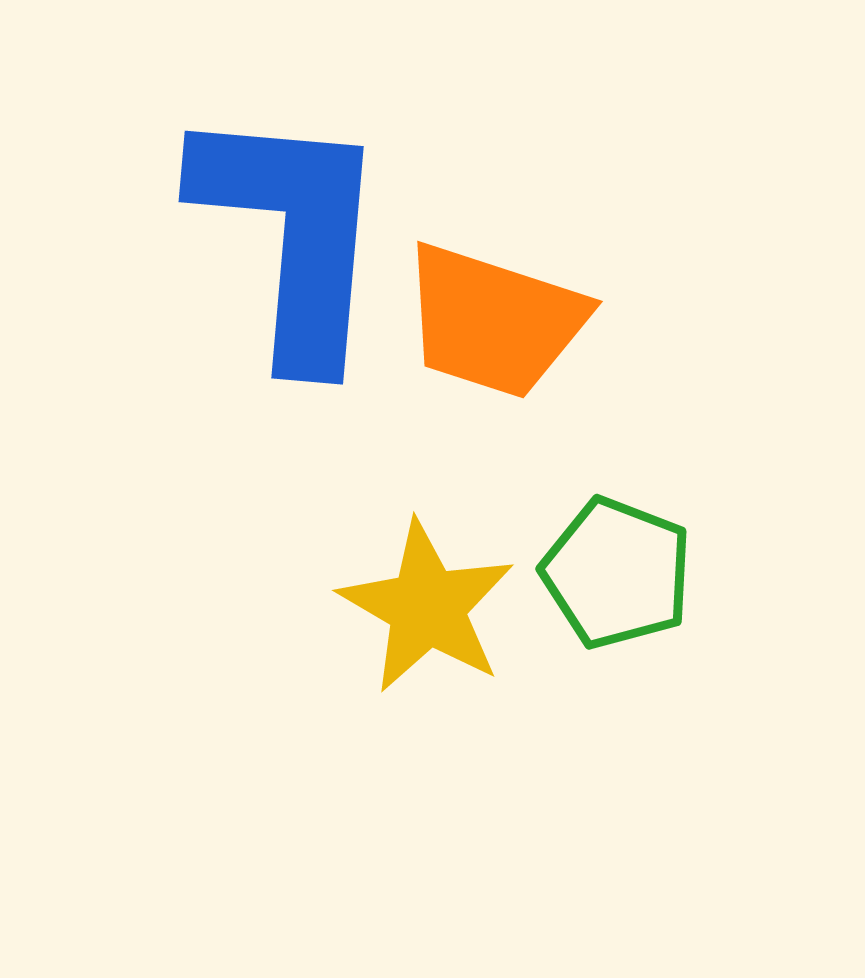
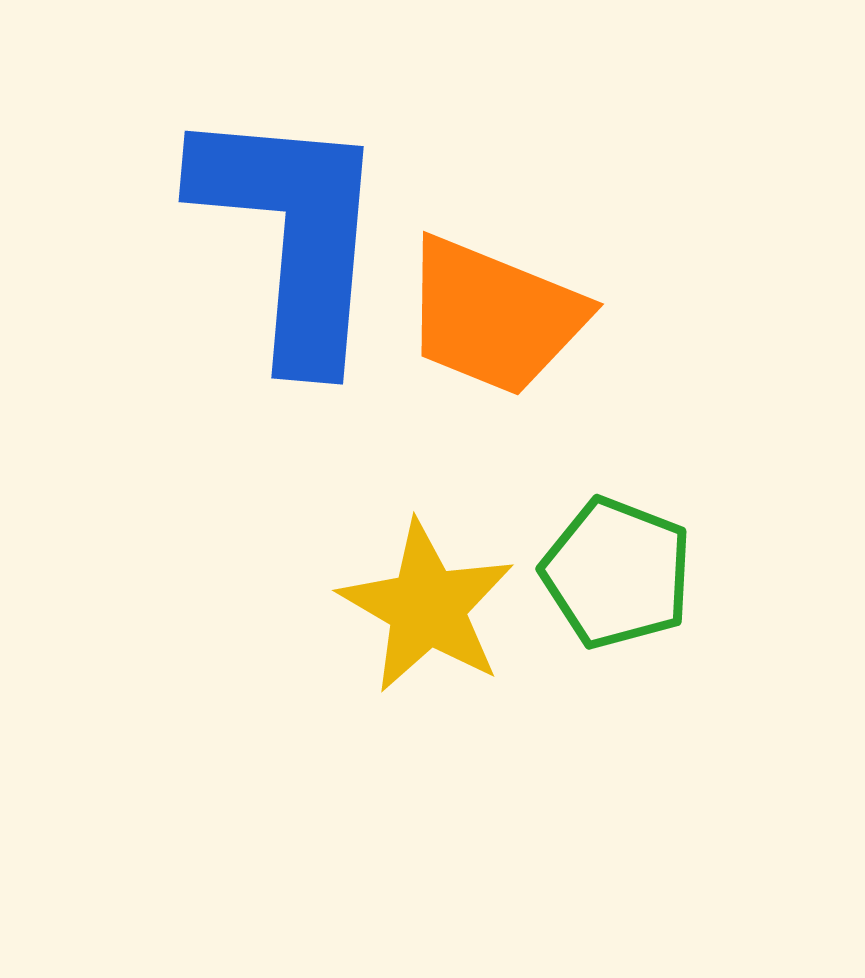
orange trapezoid: moved 5 px up; rotated 4 degrees clockwise
